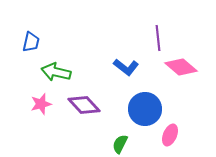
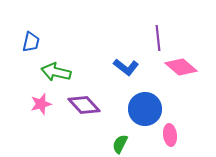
pink ellipse: rotated 30 degrees counterclockwise
